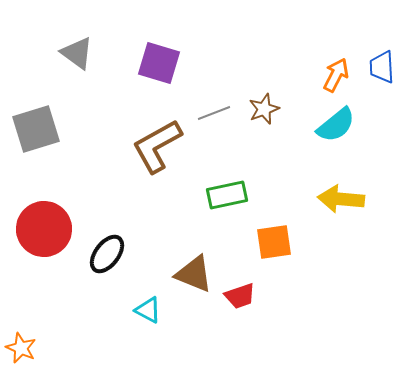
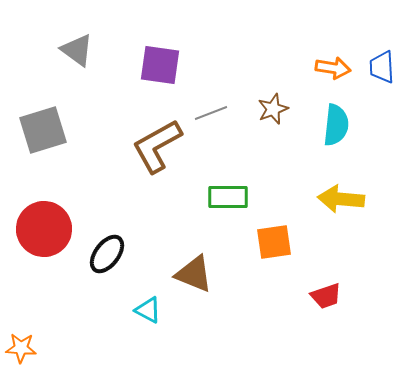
gray triangle: moved 3 px up
purple square: moved 1 px right, 2 px down; rotated 9 degrees counterclockwise
orange arrow: moved 3 px left, 7 px up; rotated 72 degrees clockwise
brown star: moved 9 px right
gray line: moved 3 px left
cyan semicircle: rotated 45 degrees counterclockwise
gray square: moved 7 px right, 1 px down
green rectangle: moved 1 px right, 2 px down; rotated 12 degrees clockwise
red trapezoid: moved 86 px right
orange star: rotated 20 degrees counterclockwise
